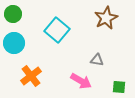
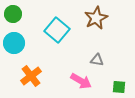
brown star: moved 10 px left
